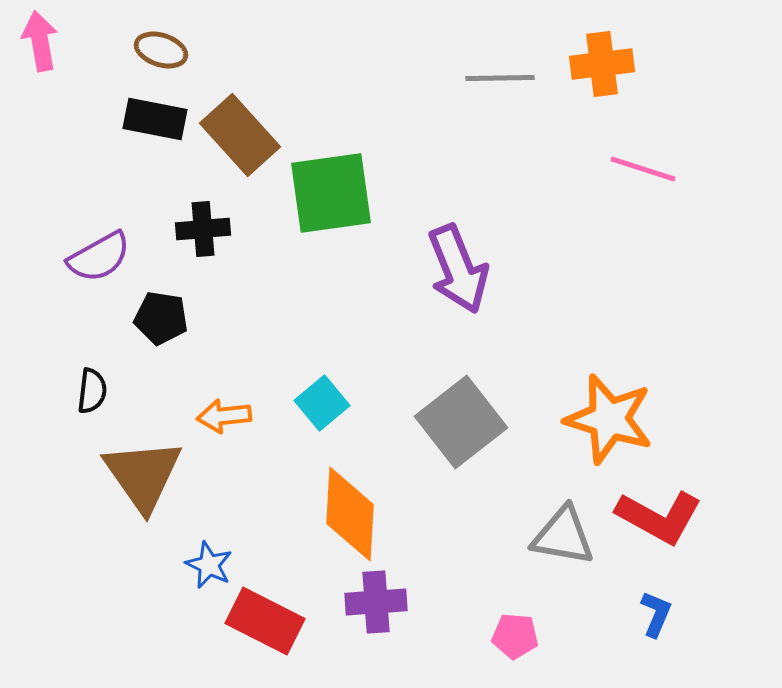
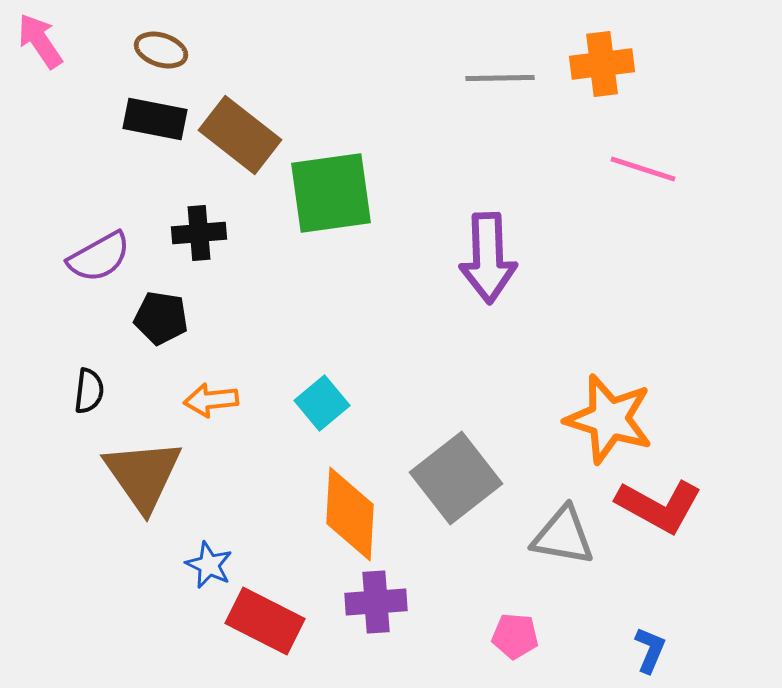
pink arrow: rotated 24 degrees counterclockwise
brown rectangle: rotated 10 degrees counterclockwise
black cross: moved 4 px left, 4 px down
purple arrow: moved 30 px right, 11 px up; rotated 20 degrees clockwise
black semicircle: moved 3 px left
orange arrow: moved 13 px left, 16 px up
gray square: moved 5 px left, 56 px down
red L-shape: moved 11 px up
blue L-shape: moved 6 px left, 36 px down
